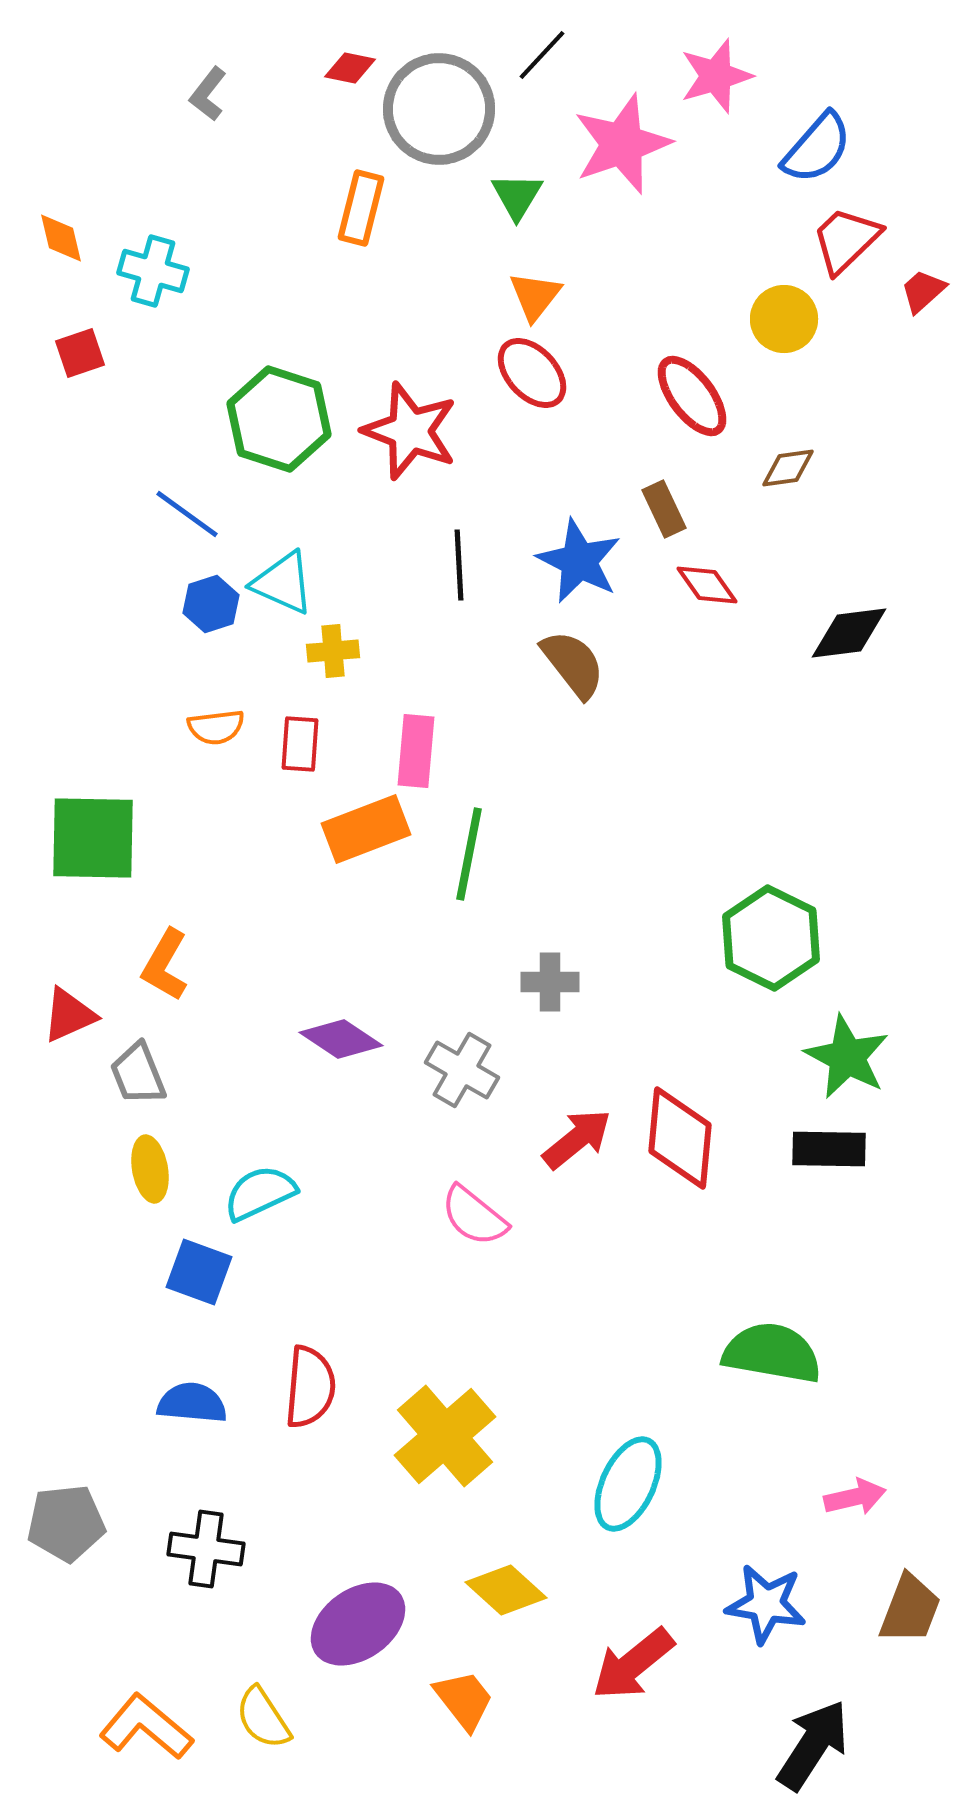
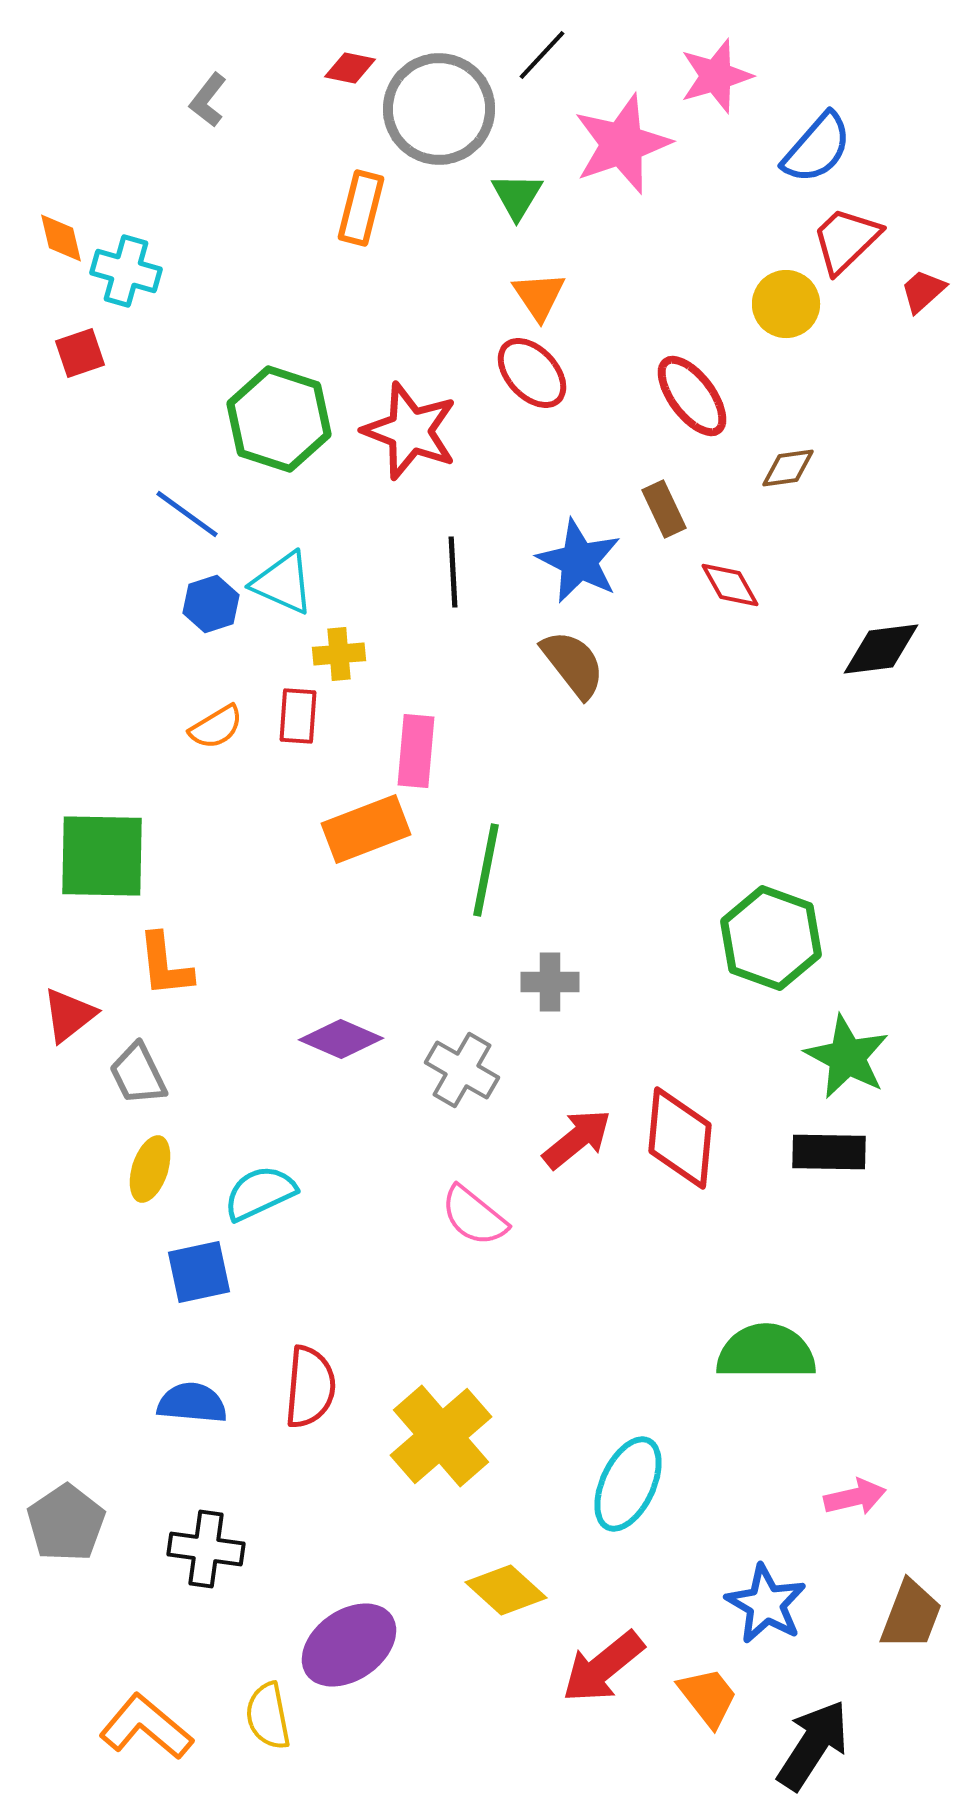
gray L-shape at (208, 94): moved 6 px down
cyan cross at (153, 271): moved 27 px left
orange triangle at (535, 296): moved 4 px right; rotated 12 degrees counterclockwise
yellow circle at (784, 319): moved 2 px right, 15 px up
black line at (459, 565): moved 6 px left, 7 px down
red diamond at (707, 585): moved 23 px right; rotated 6 degrees clockwise
black diamond at (849, 633): moved 32 px right, 16 px down
yellow cross at (333, 651): moved 6 px right, 3 px down
orange semicircle at (216, 727): rotated 24 degrees counterclockwise
red rectangle at (300, 744): moved 2 px left, 28 px up
green square at (93, 838): moved 9 px right, 18 px down
green line at (469, 854): moved 17 px right, 16 px down
green hexagon at (771, 938): rotated 6 degrees counterclockwise
orange L-shape at (165, 965): rotated 36 degrees counterclockwise
red triangle at (69, 1015): rotated 14 degrees counterclockwise
purple diamond at (341, 1039): rotated 10 degrees counterclockwise
gray trapezoid at (138, 1074): rotated 4 degrees counterclockwise
black rectangle at (829, 1149): moved 3 px down
yellow ellipse at (150, 1169): rotated 28 degrees clockwise
blue square at (199, 1272): rotated 32 degrees counterclockwise
green semicircle at (772, 1353): moved 6 px left, 1 px up; rotated 10 degrees counterclockwise
yellow cross at (445, 1436): moved 4 px left
gray pentagon at (66, 1523): rotated 28 degrees counterclockwise
blue star at (766, 1604): rotated 20 degrees clockwise
brown trapezoid at (910, 1609): moved 1 px right, 6 px down
purple ellipse at (358, 1624): moved 9 px left, 21 px down
red arrow at (633, 1664): moved 30 px left, 3 px down
orange trapezoid at (464, 1700): moved 244 px right, 3 px up
yellow semicircle at (263, 1718): moved 5 px right, 2 px up; rotated 22 degrees clockwise
